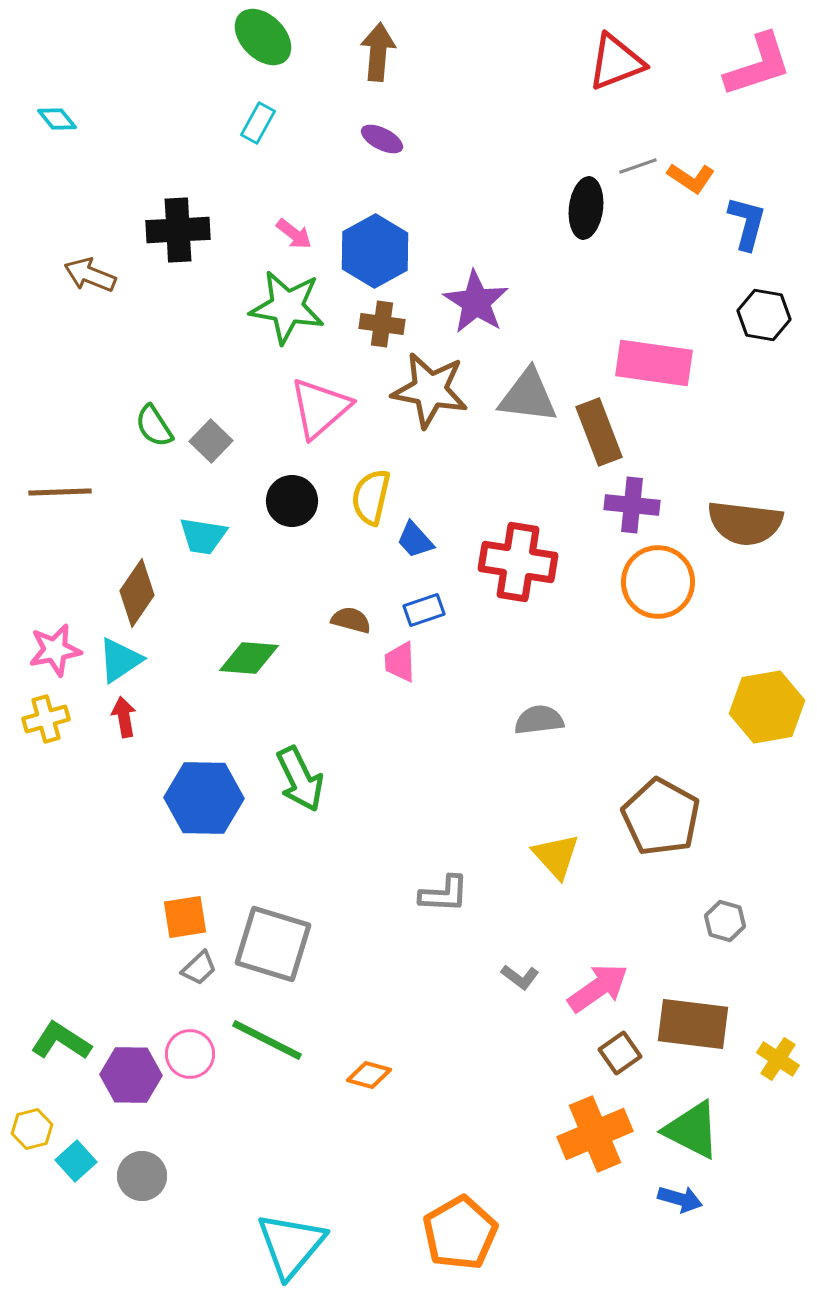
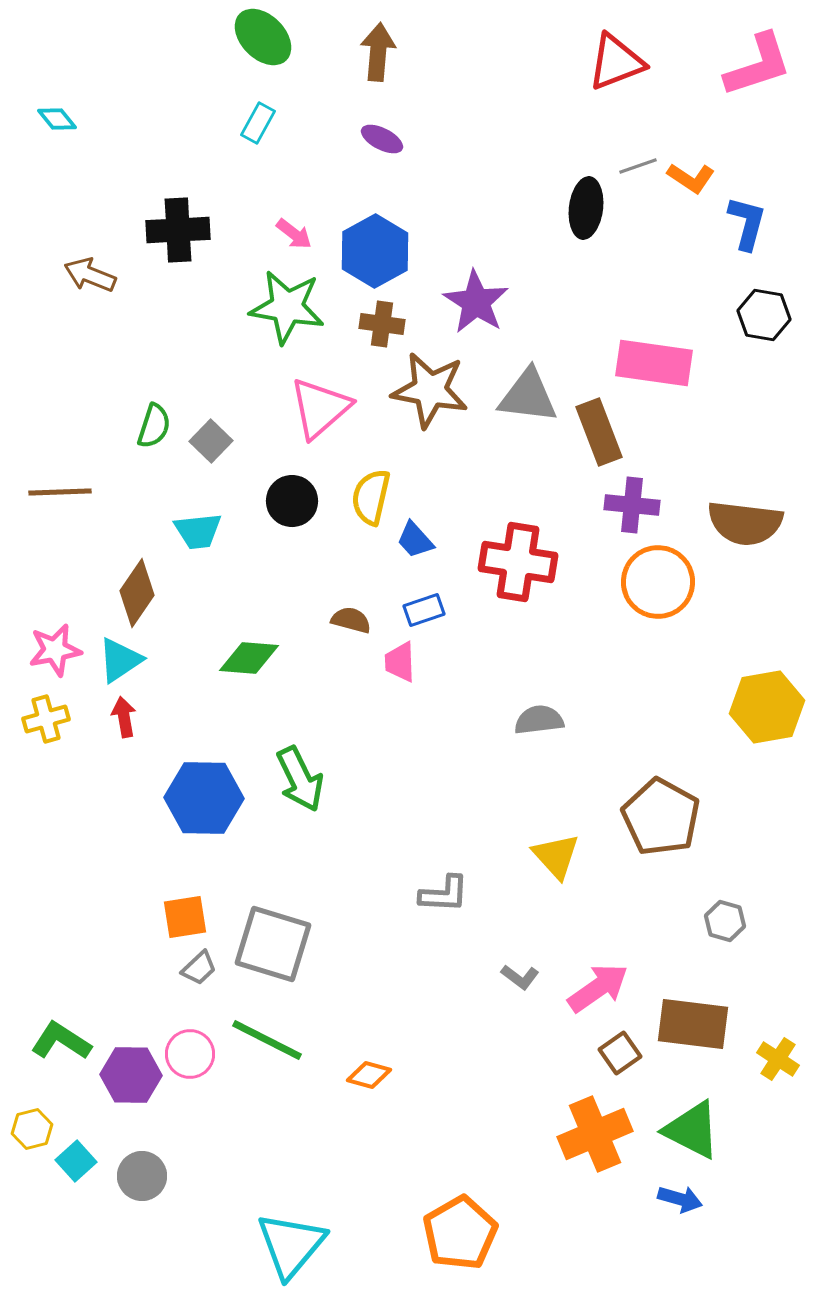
green semicircle at (154, 426): rotated 129 degrees counterclockwise
cyan trapezoid at (203, 536): moved 5 px left, 5 px up; rotated 15 degrees counterclockwise
